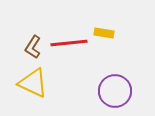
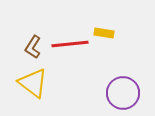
red line: moved 1 px right, 1 px down
yellow triangle: rotated 12 degrees clockwise
purple circle: moved 8 px right, 2 px down
